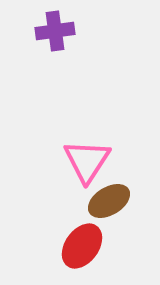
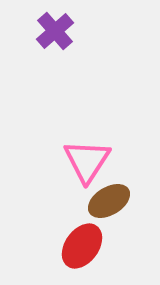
purple cross: rotated 33 degrees counterclockwise
